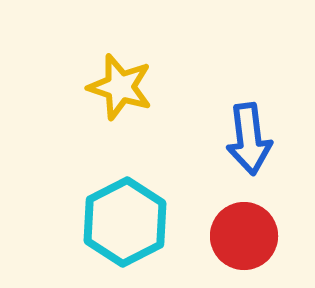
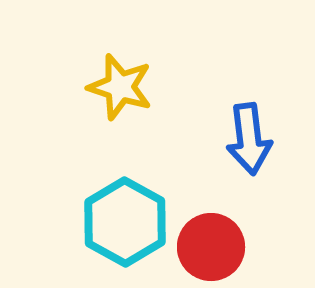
cyan hexagon: rotated 4 degrees counterclockwise
red circle: moved 33 px left, 11 px down
